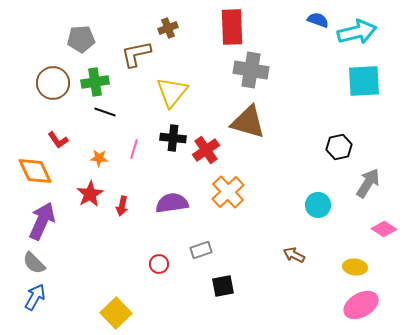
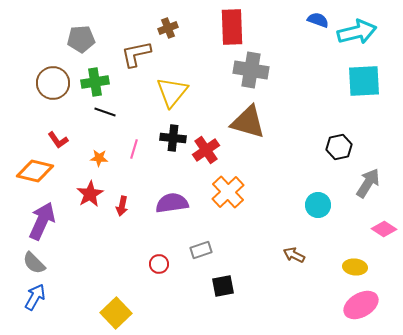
orange diamond: rotated 51 degrees counterclockwise
